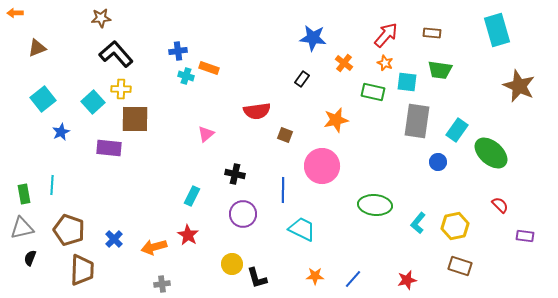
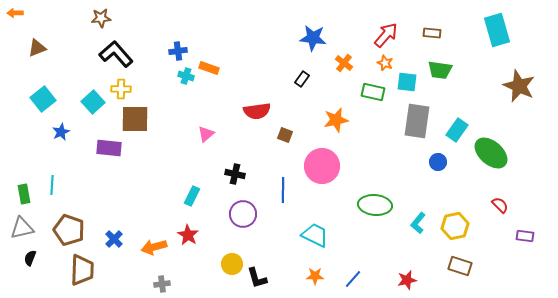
cyan trapezoid at (302, 229): moved 13 px right, 6 px down
